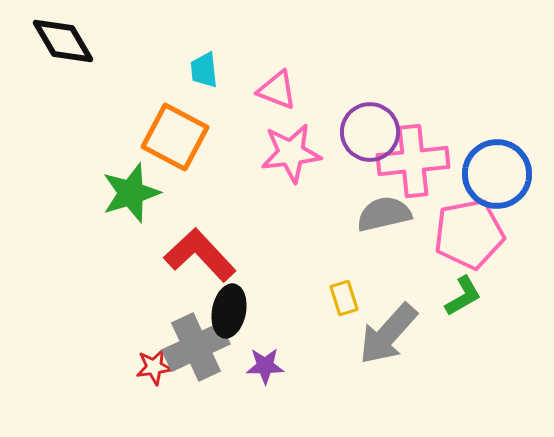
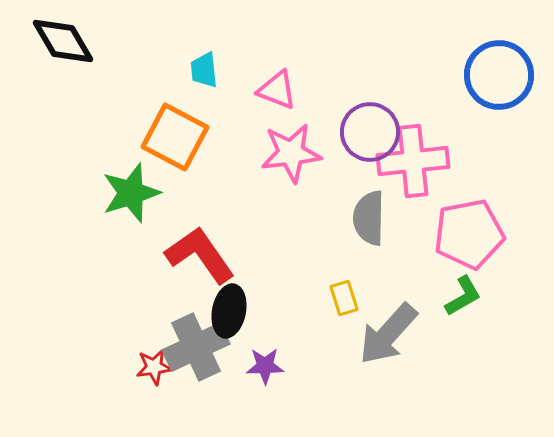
blue circle: moved 2 px right, 99 px up
gray semicircle: moved 15 px left, 4 px down; rotated 76 degrees counterclockwise
red L-shape: rotated 8 degrees clockwise
